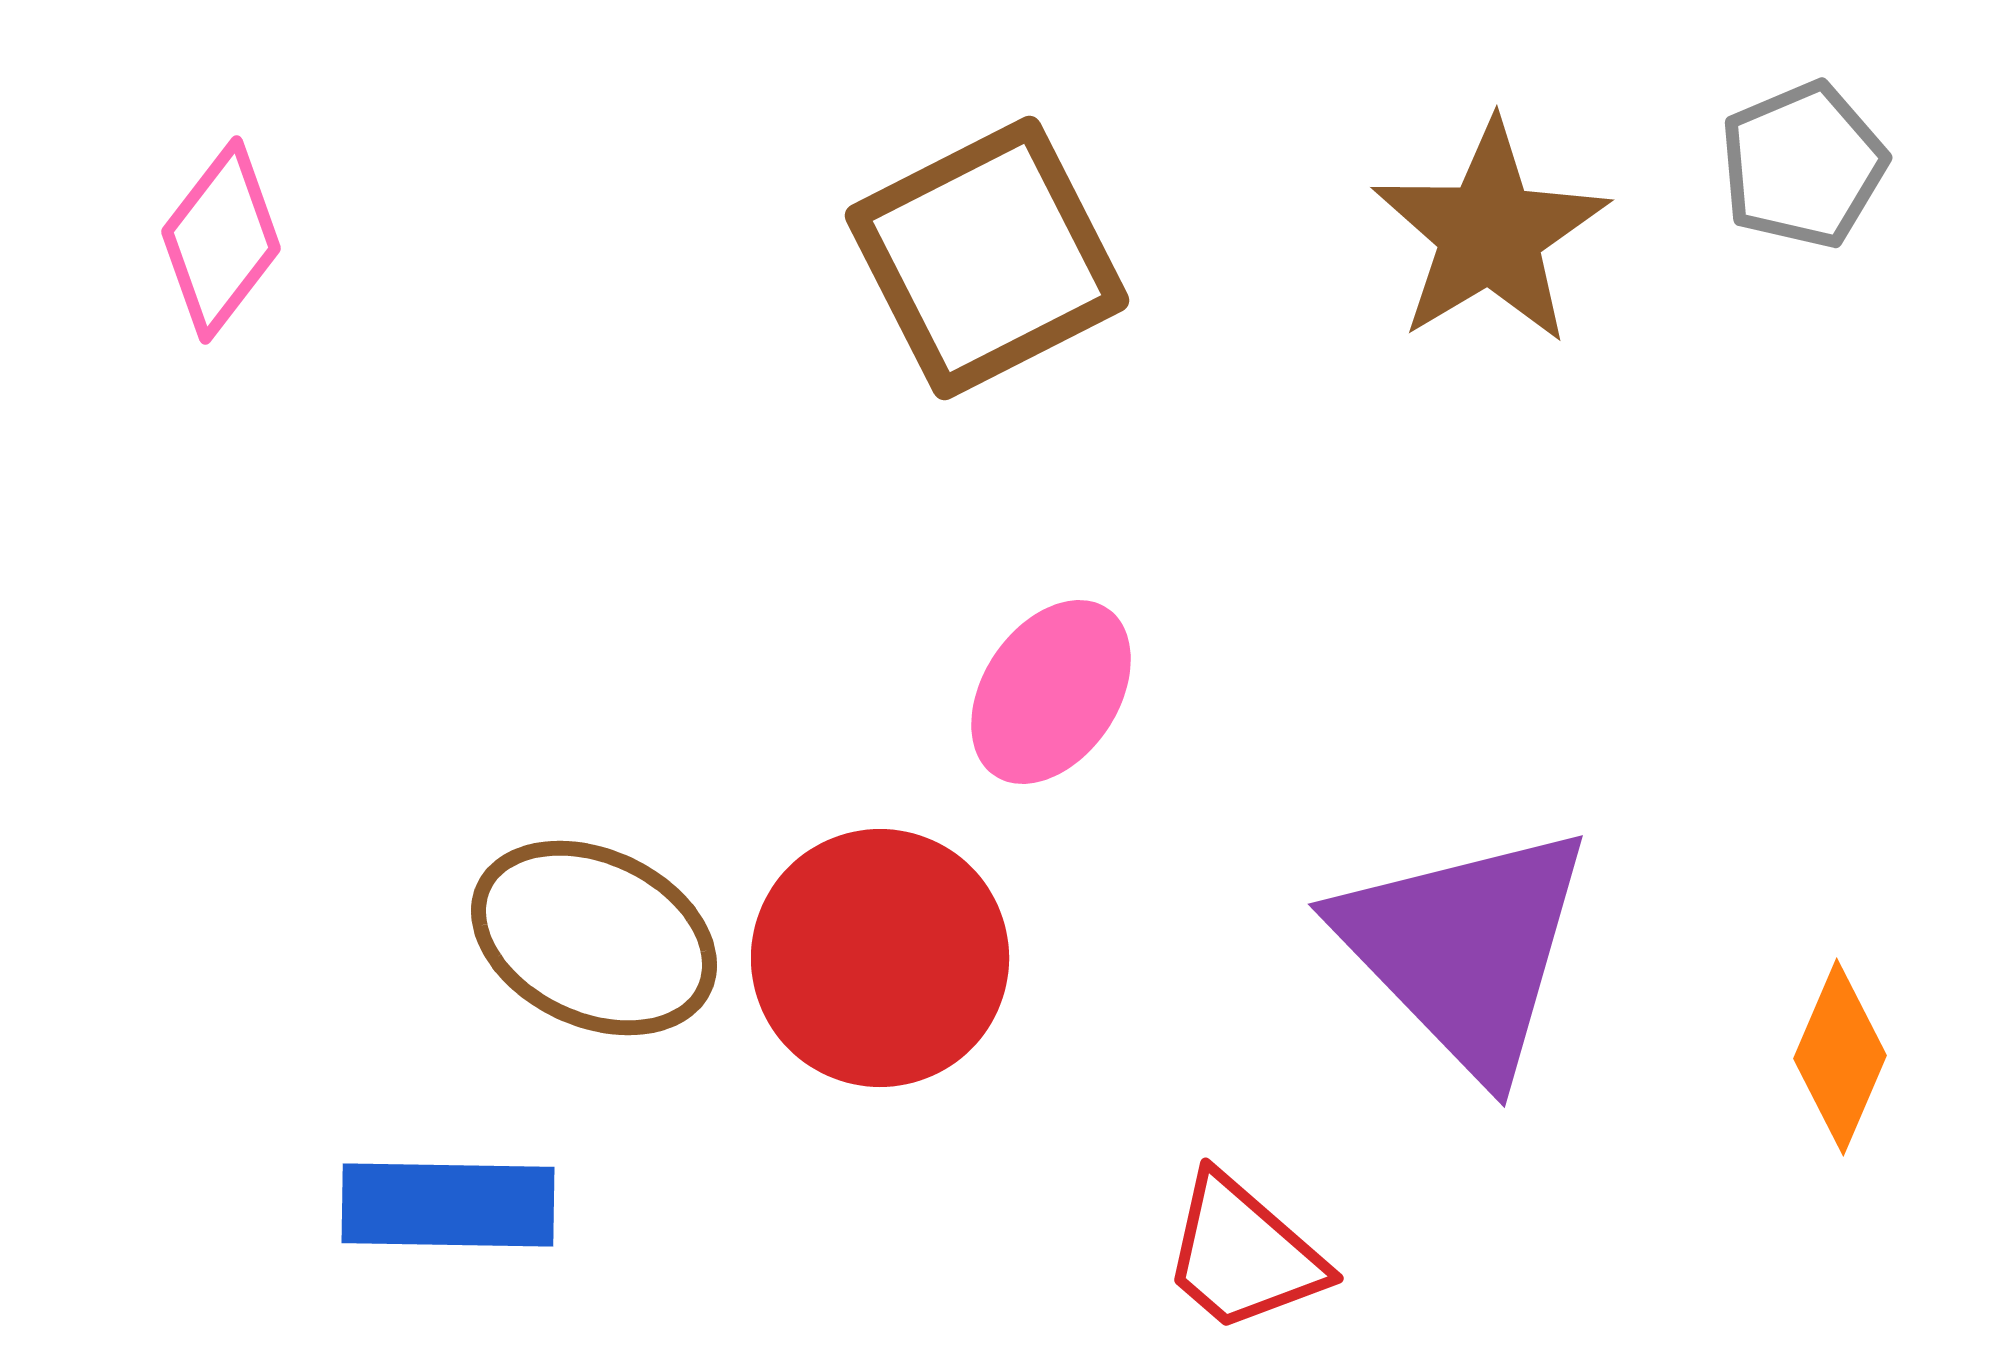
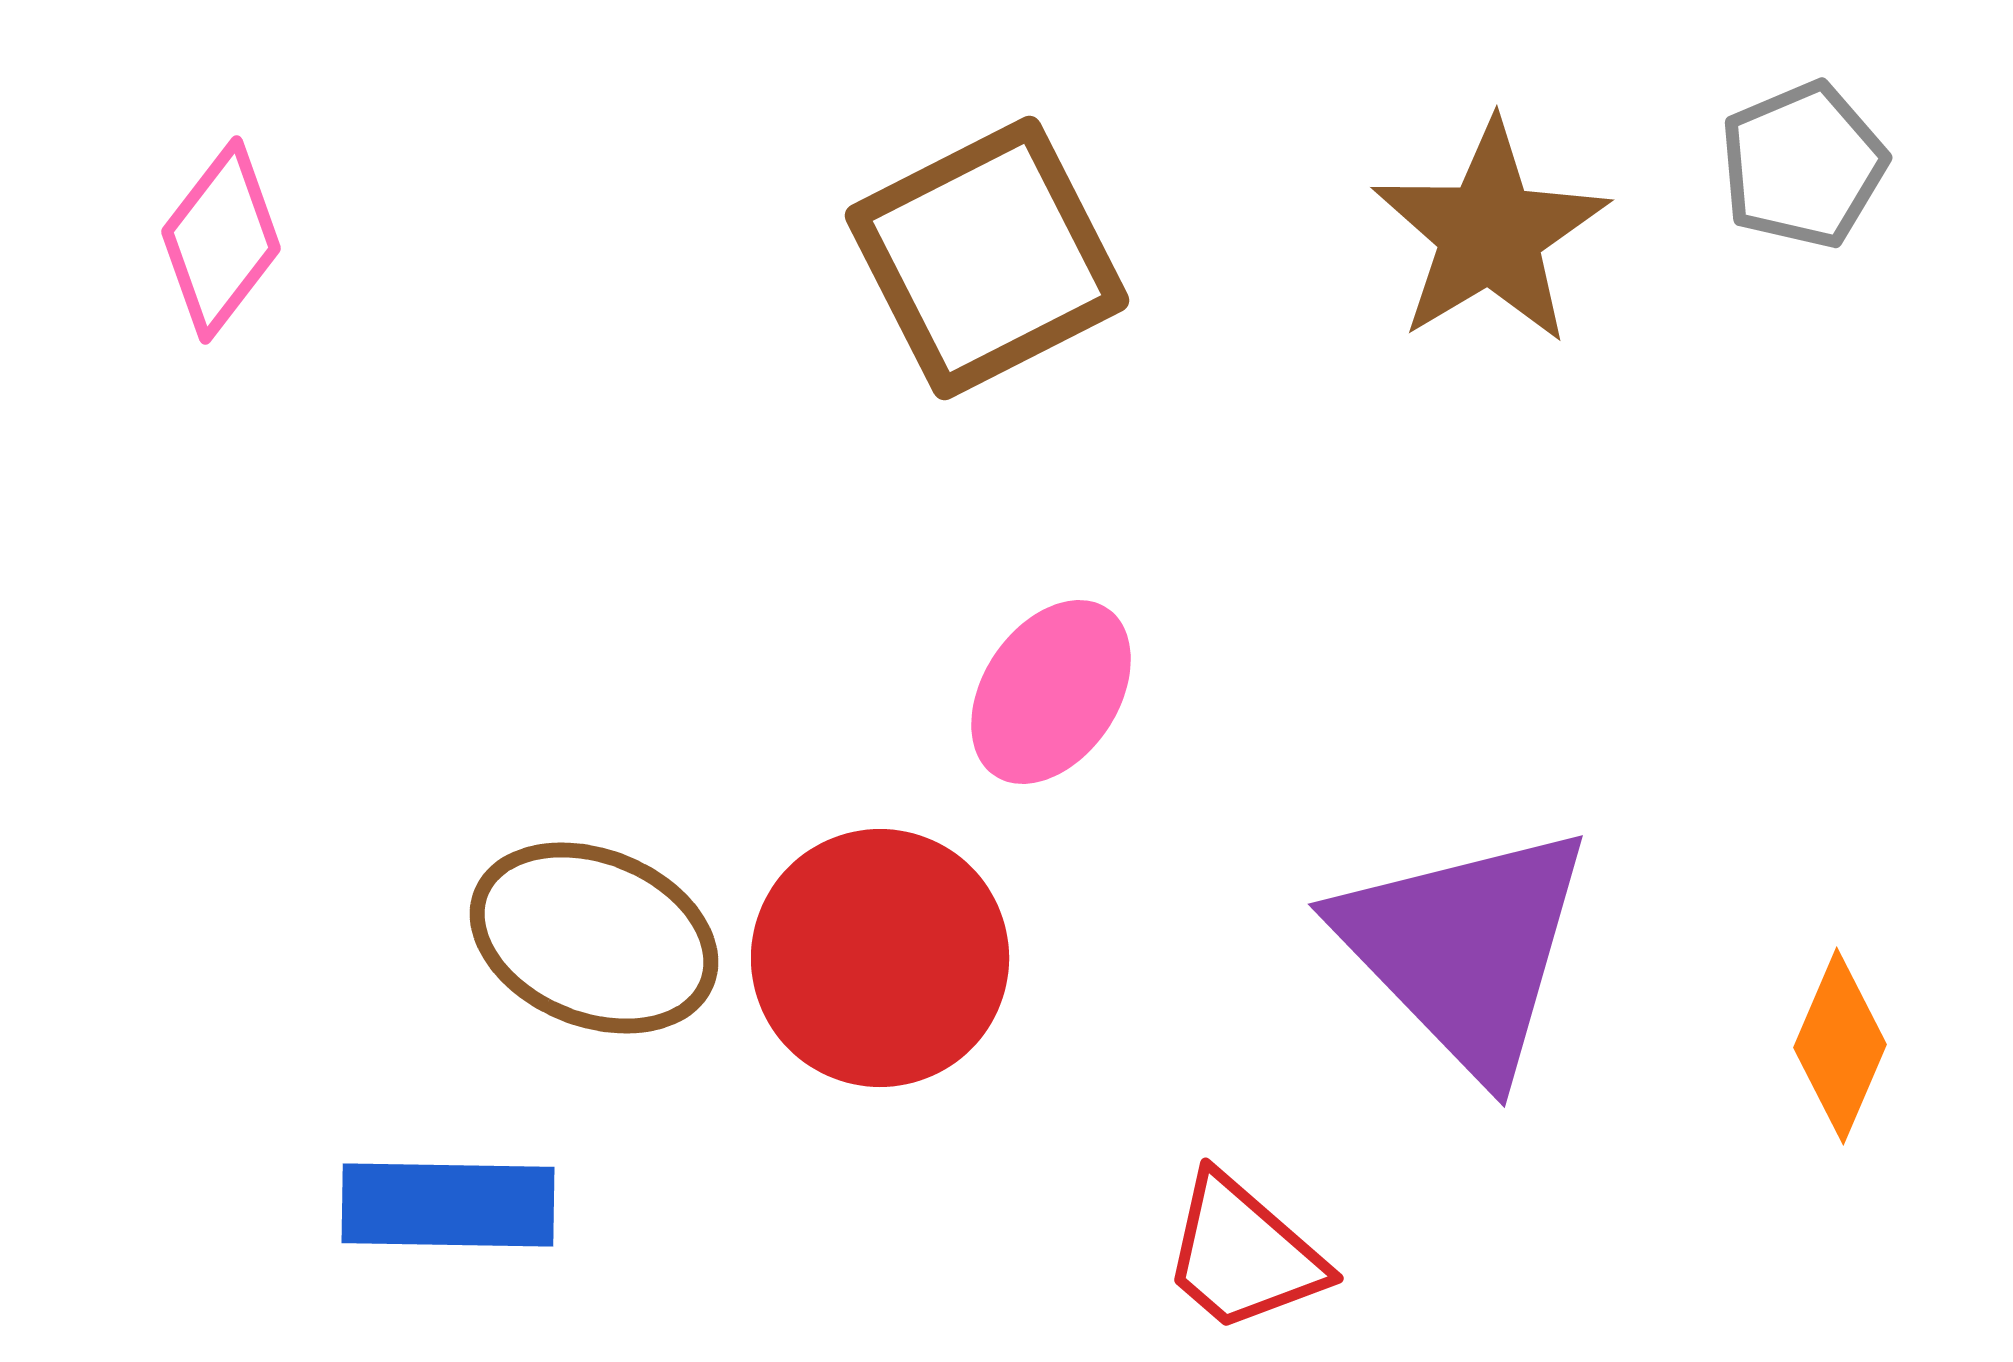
brown ellipse: rotated 3 degrees counterclockwise
orange diamond: moved 11 px up
